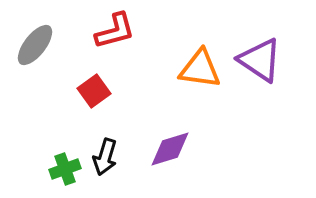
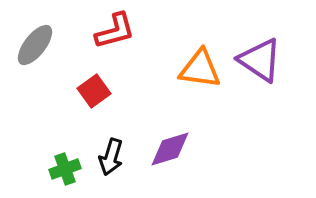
black arrow: moved 6 px right
